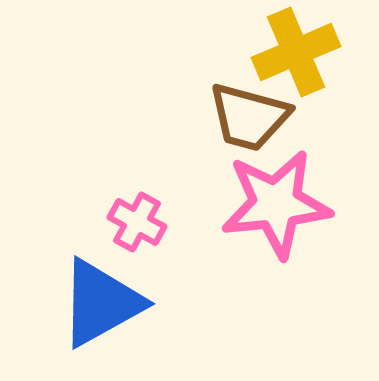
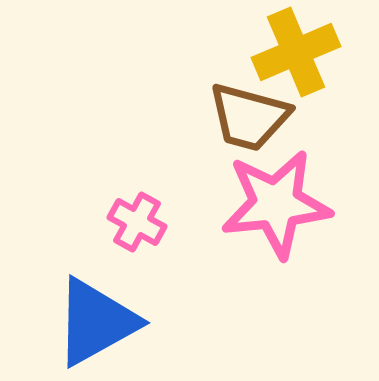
blue triangle: moved 5 px left, 19 px down
